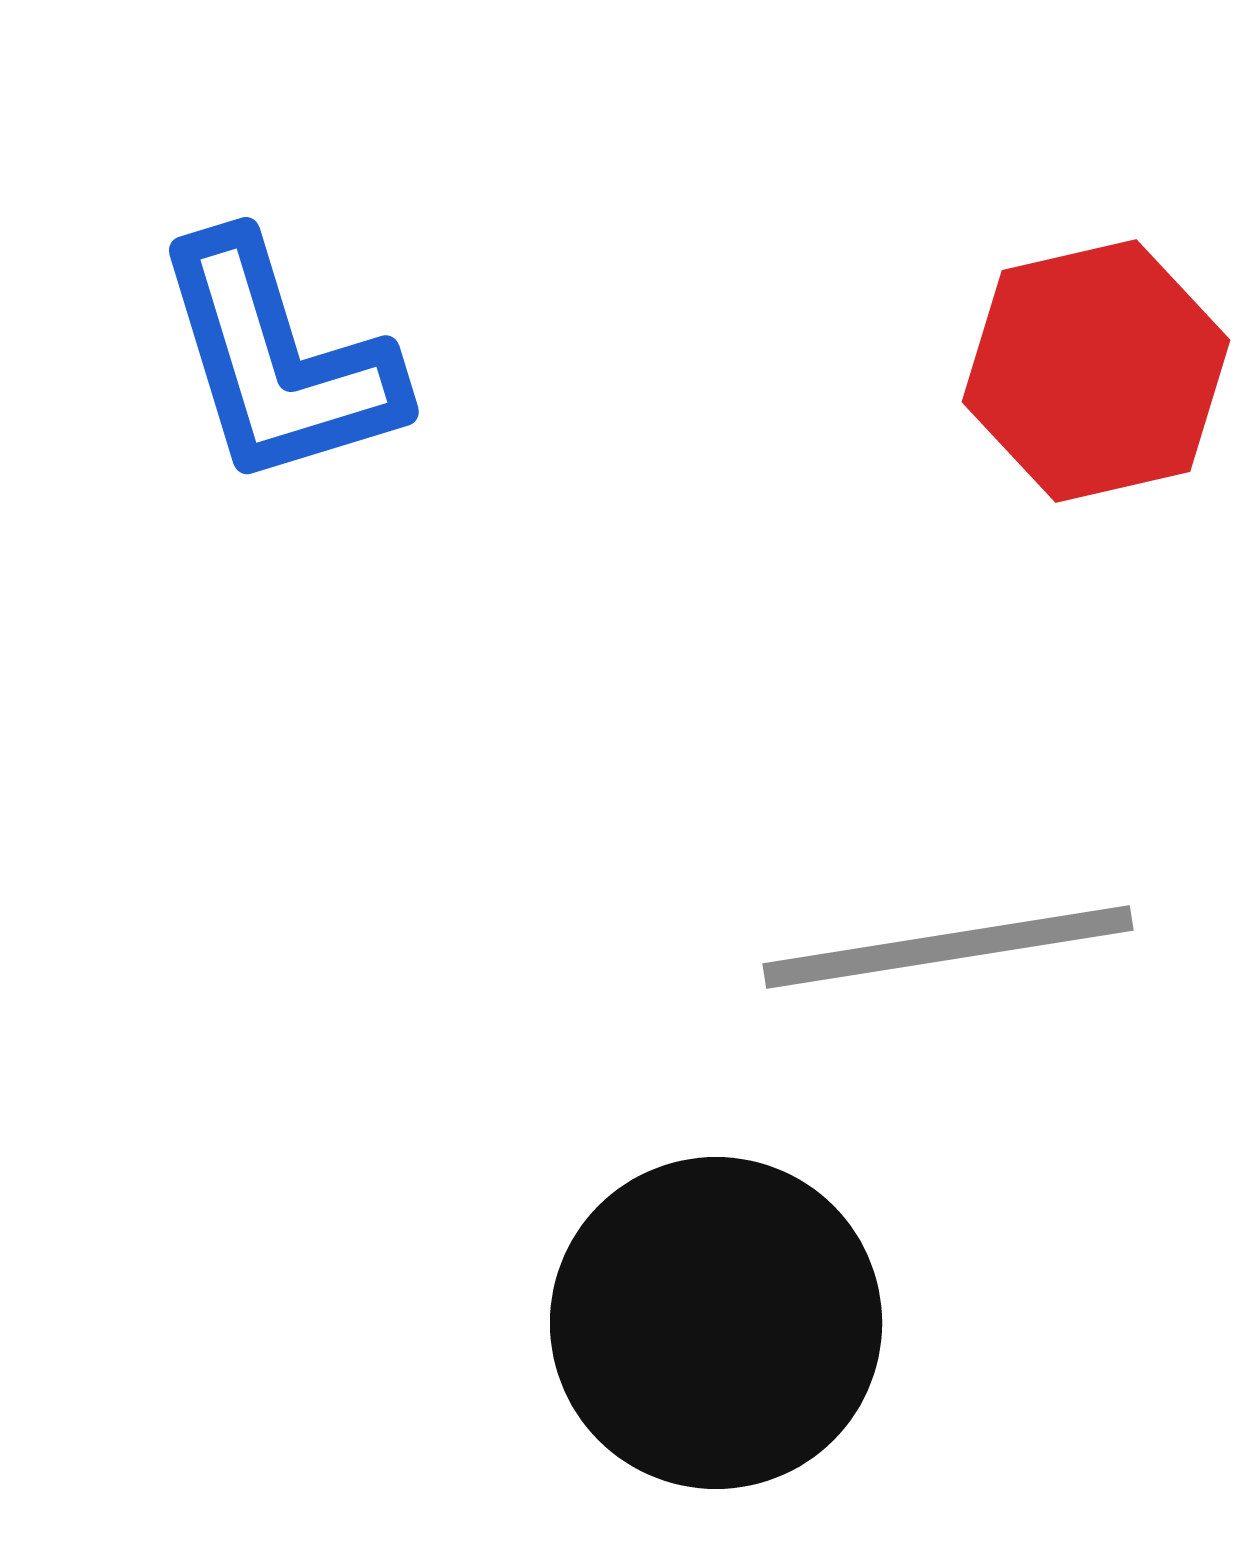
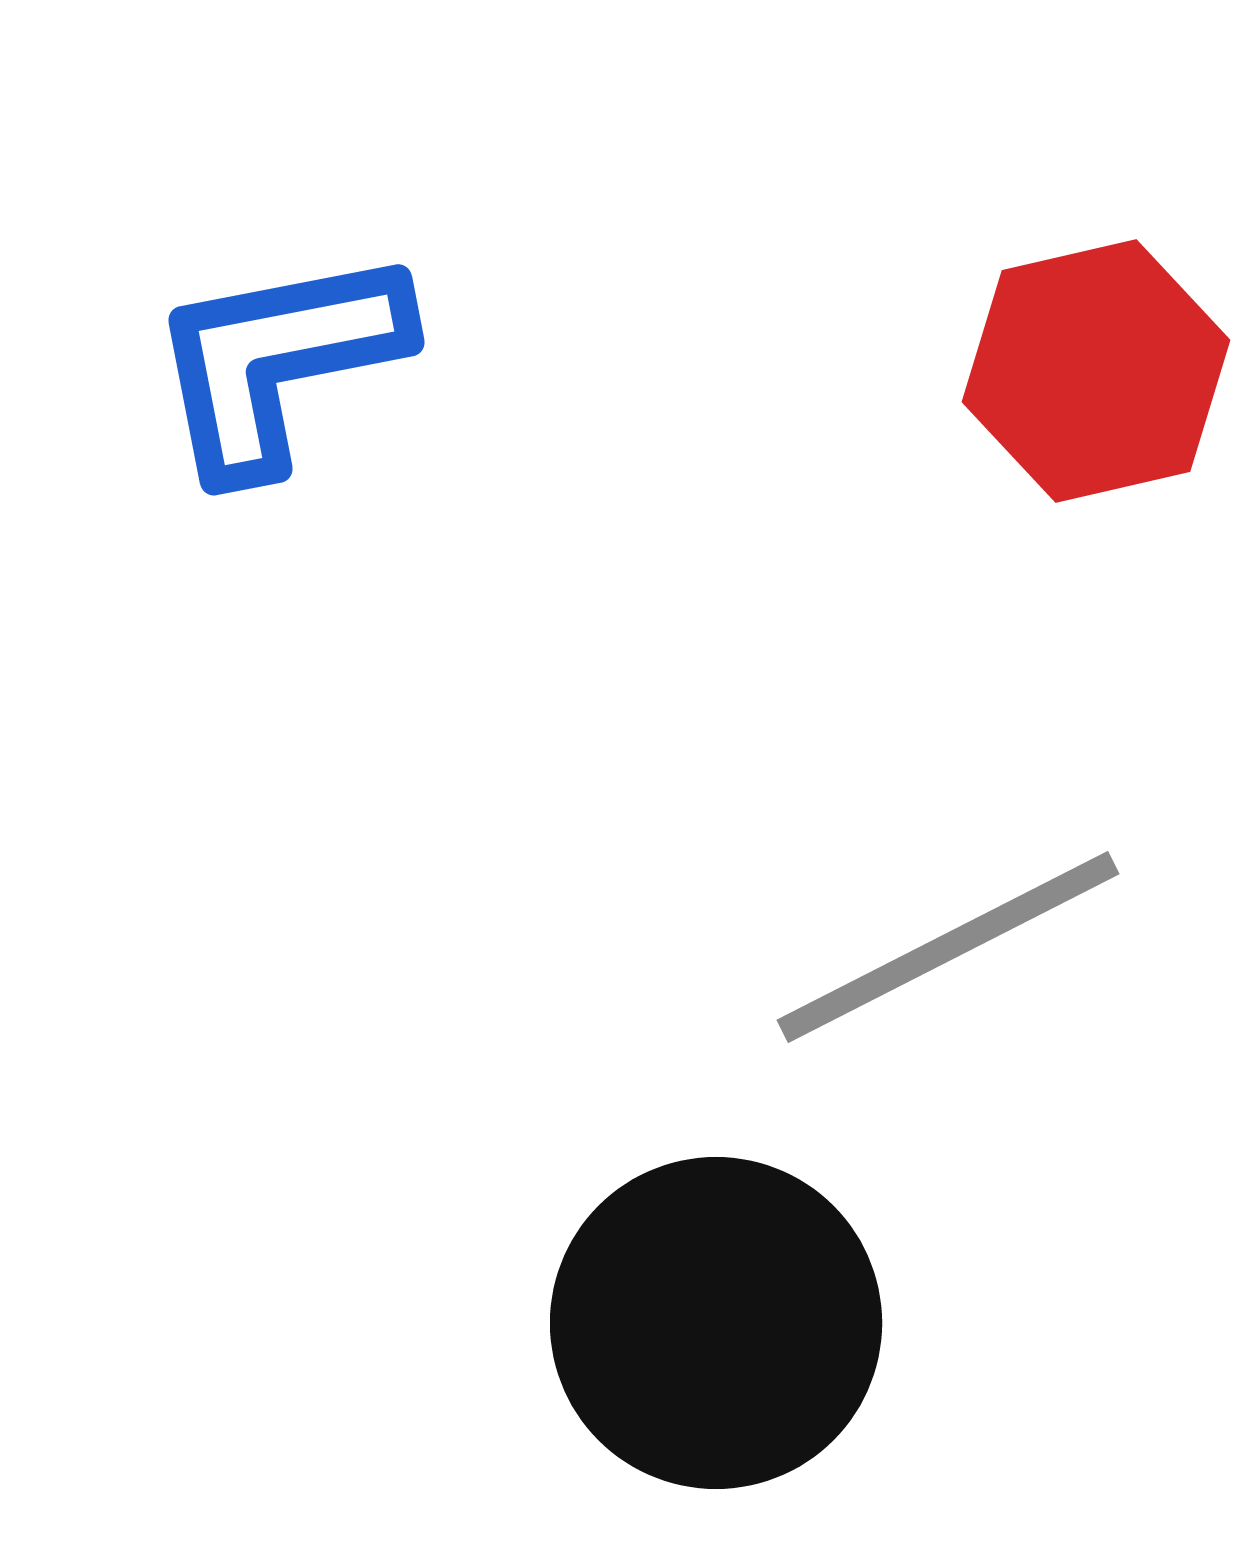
blue L-shape: rotated 96 degrees clockwise
gray line: rotated 18 degrees counterclockwise
